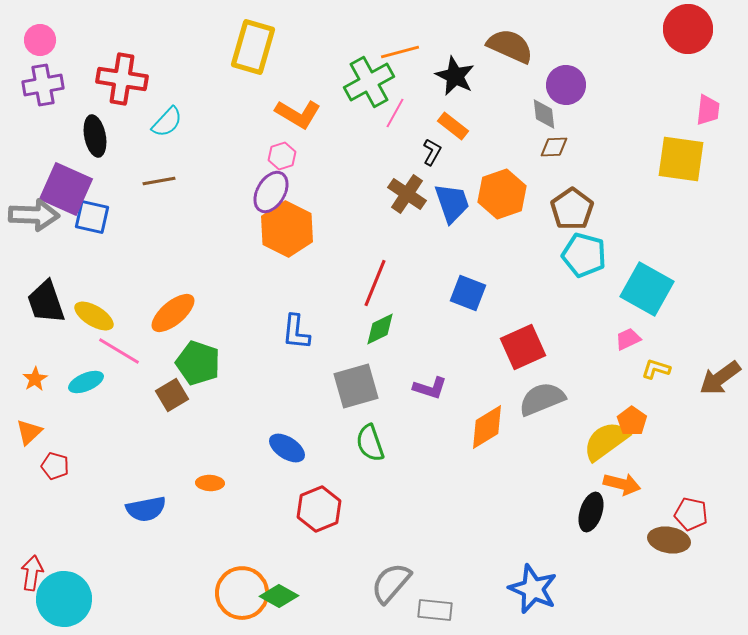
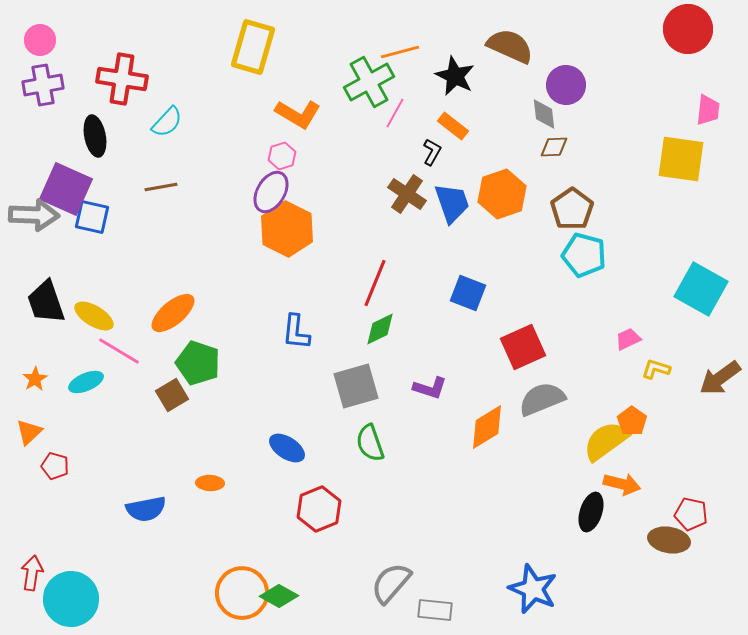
brown line at (159, 181): moved 2 px right, 6 px down
cyan square at (647, 289): moved 54 px right
cyan circle at (64, 599): moved 7 px right
